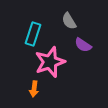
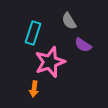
cyan rectangle: moved 1 px up
